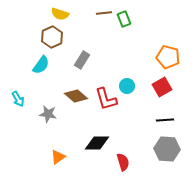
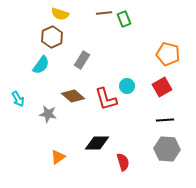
orange pentagon: moved 3 px up
brown diamond: moved 3 px left
